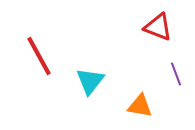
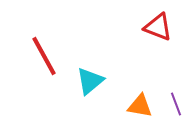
red line: moved 5 px right
purple line: moved 30 px down
cyan triangle: rotated 12 degrees clockwise
